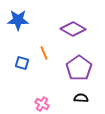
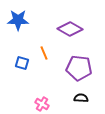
purple diamond: moved 3 px left
purple pentagon: rotated 30 degrees counterclockwise
